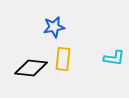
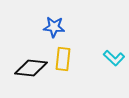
blue star: rotated 15 degrees clockwise
cyan L-shape: rotated 35 degrees clockwise
